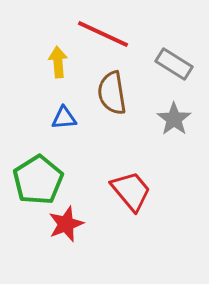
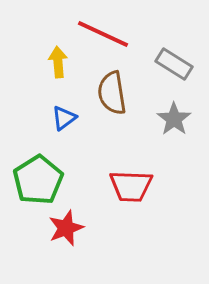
blue triangle: rotated 32 degrees counterclockwise
red trapezoid: moved 5 px up; rotated 132 degrees clockwise
red star: moved 4 px down
